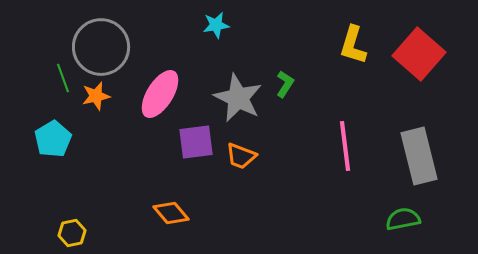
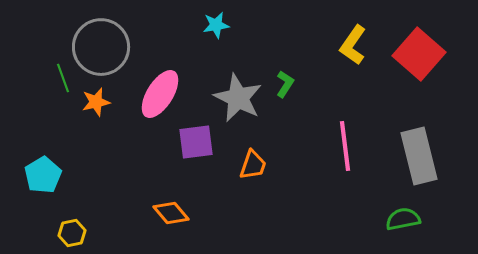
yellow L-shape: rotated 18 degrees clockwise
orange star: moved 6 px down
cyan pentagon: moved 10 px left, 36 px down
orange trapezoid: moved 12 px right, 9 px down; rotated 92 degrees counterclockwise
